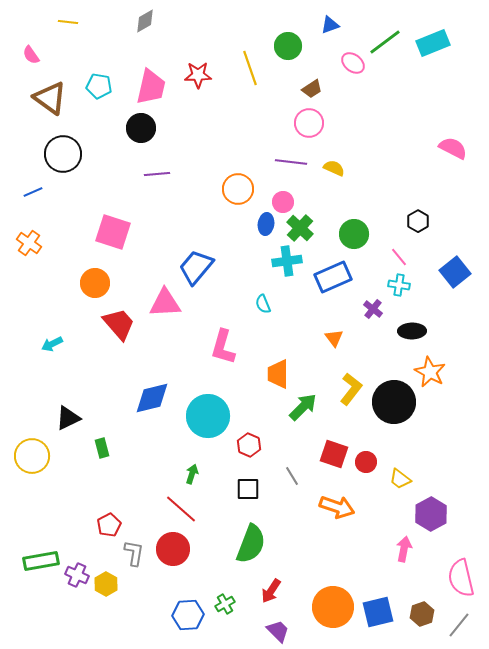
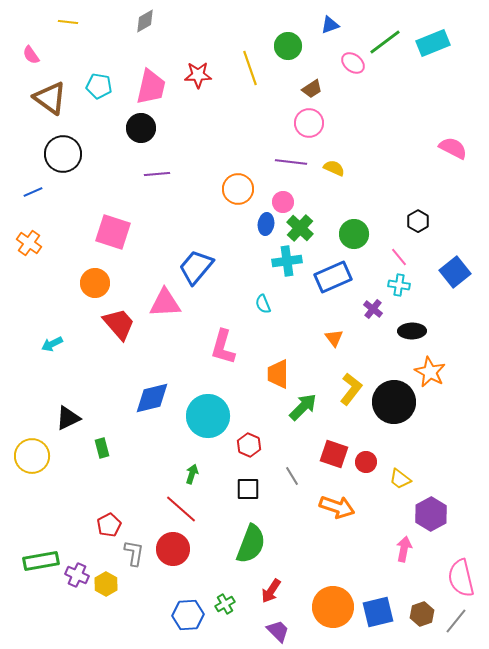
gray line at (459, 625): moved 3 px left, 4 px up
